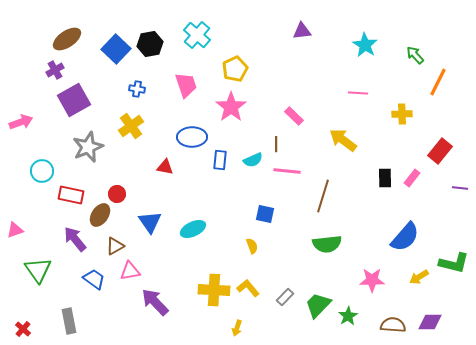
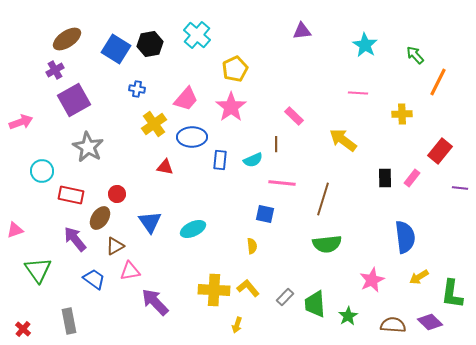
blue square at (116, 49): rotated 12 degrees counterclockwise
pink trapezoid at (186, 85): moved 14 px down; rotated 60 degrees clockwise
yellow cross at (131, 126): moved 23 px right, 2 px up
gray star at (88, 147): rotated 20 degrees counterclockwise
pink line at (287, 171): moved 5 px left, 12 px down
brown line at (323, 196): moved 3 px down
brown ellipse at (100, 215): moved 3 px down
blue semicircle at (405, 237): rotated 48 degrees counterclockwise
yellow semicircle at (252, 246): rotated 14 degrees clockwise
green L-shape at (454, 263): moved 2 px left, 31 px down; rotated 84 degrees clockwise
pink star at (372, 280): rotated 25 degrees counterclockwise
green trapezoid at (318, 305): moved 3 px left, 1 px up; rotated 48 degrees counterclockwise
purple diamond at (430, 322): rotated 45 degrees clockwise
yellow arrow at (237, 328): moved 3 px up
